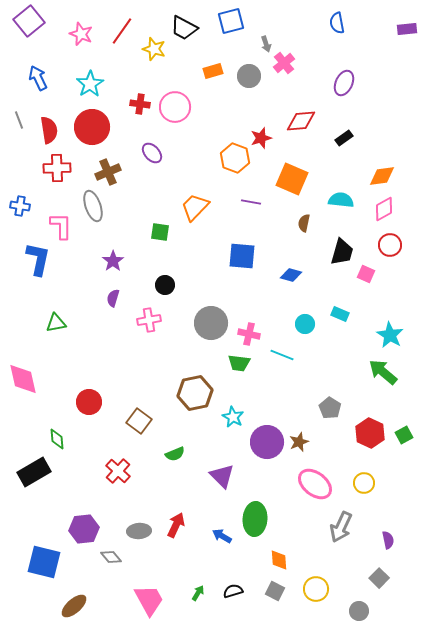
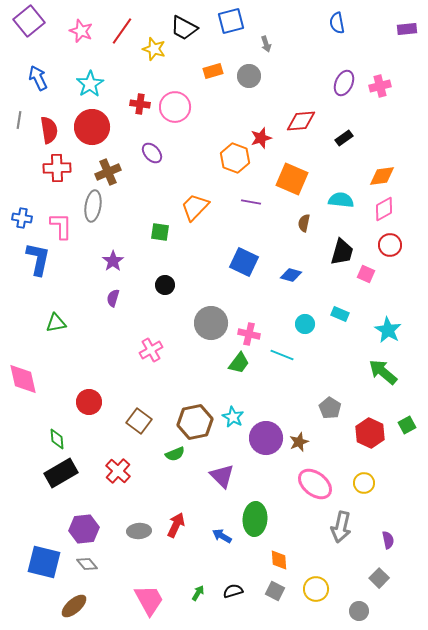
pink star at (81, 34): moved 3 px up
pink cross at (284, 63): moved 96 px right, 23 px down; rotated 25 degrees clockwise
gray line at (19, 120): rotated 30 degrees clockwise
blue cross at (20, 206): moved 2 px right, 12 px down
gray ellipse at (93, 206): rotated 28 degrees clockwise
blue square at (242, 256): moved 2 px right, 6 px down; rotated 20 degrees clockwise
pink cross at (149, 320): moved 2 px right, 30 px down; rotated 20 degrees counterclockwise
cyan star at (390, 335): moved 2 px left, 5 px up
green trapezoid at (239, 363): rotated 60 degrees counterclockwise
brown hexagon at (195, 393): moved 29 px down
green square at (404, 435): moved 3 px right, 10 px up
purple circle at (267, 442): moved 1 px left, 4 px up
black rectangle at (34, 472): moved 27 px right, 1 px down
gray arrow at (341, 527): rotated 12 degrees counterclockwise
gray diamond at (111, 557): moved 24 px left, 7 px down
